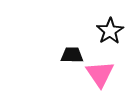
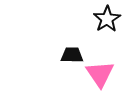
black star: moved 3 px left, 12 px up
